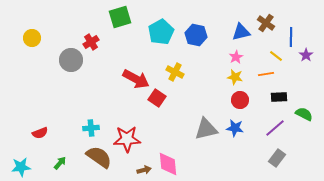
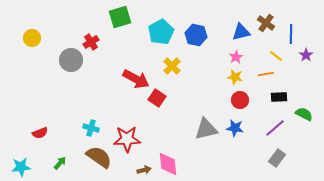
blue line: moved 3 px up
yellow cross: moved 3 px left, 6 px up; rotated 18 degrees clockwise
cyan cross: rotated 21 degrees clockwise
